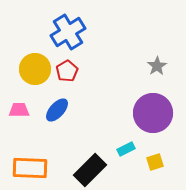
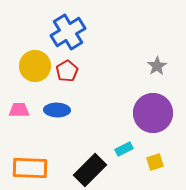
yellow circle: moved 3 px up
blue ellipse: rotated 50 degrees clockwise
cyan rectangle: moved 2 px left
